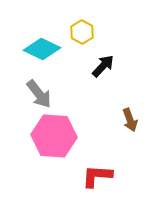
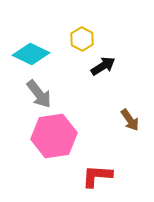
yellow hexagon: moved 7 px down
cyan diamond: moved 11 px left, 5 px down
black arrow: rotated 15 degrees clockwise
brown arrow: rotated 15 degrees counterclockwise
pink hexagon: rotated 12 degrees counterclockwise
